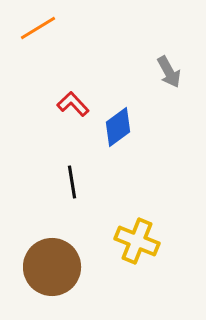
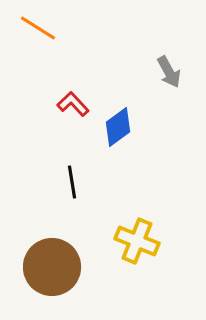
orange line: rotated 63 degrees clockwise
